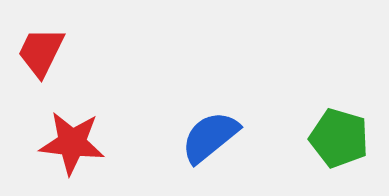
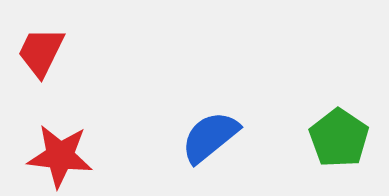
green pentagon: rotated 18 degrees clockwise
red star: moved 12 px left, 13 px down
